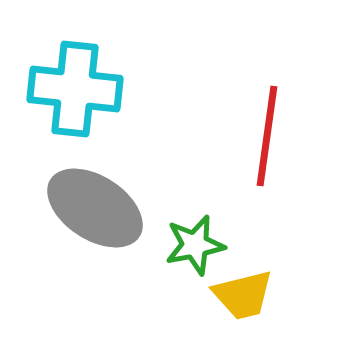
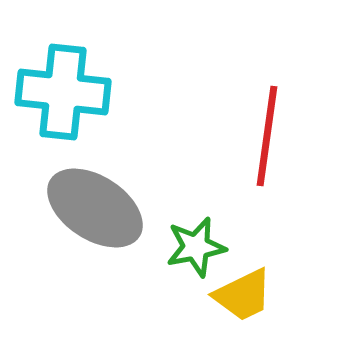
cyan cross: moved 12 px left, 3 px down
green star: moved 1 px right, 2 px down
yellow trapezoid: rotated 12 degrees counterclockwise
